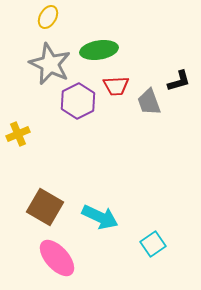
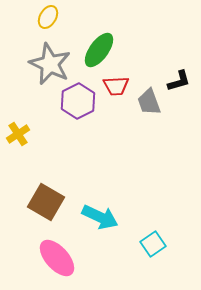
green ellipse: rotated 45 degrees counterclockwise
yellow cross: rotated 10 degrees counterclockwise
brown square: moved 1 px right, 5 px up
